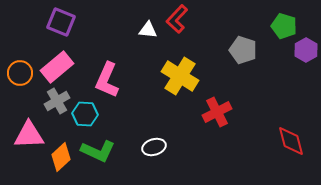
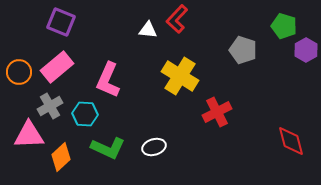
orange circle: moved 1 px left, 1 px up
pink L-shape: moved 1 px right
gray cross: moved 7 px left, 5 px down
green L-shape: moved 10 px right, 3 px up
